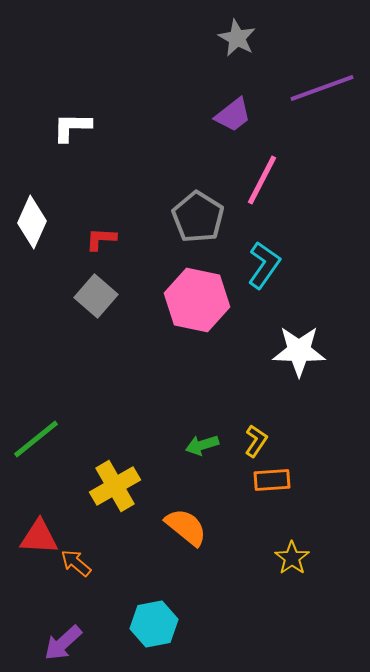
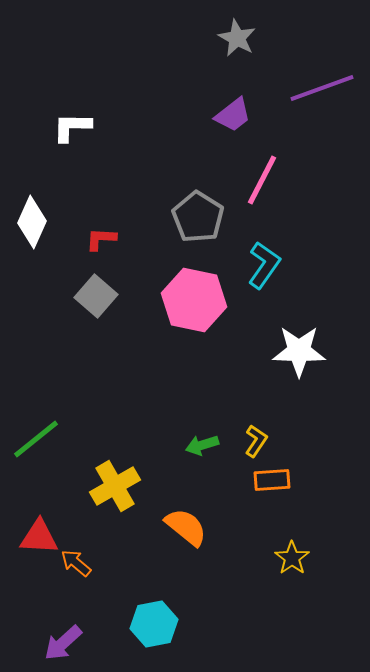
pink hexagon: moved 3 px left
